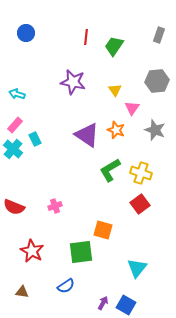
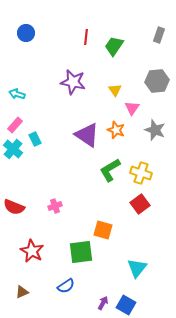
brown triangle: rotated 32 degrees counterclockwise
